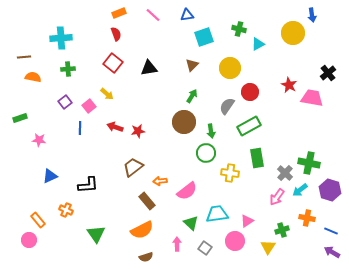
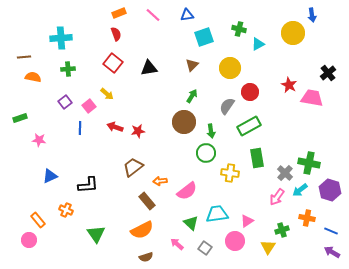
pink arrow at (177, 244): rotated 48 degrees counterclockwise
